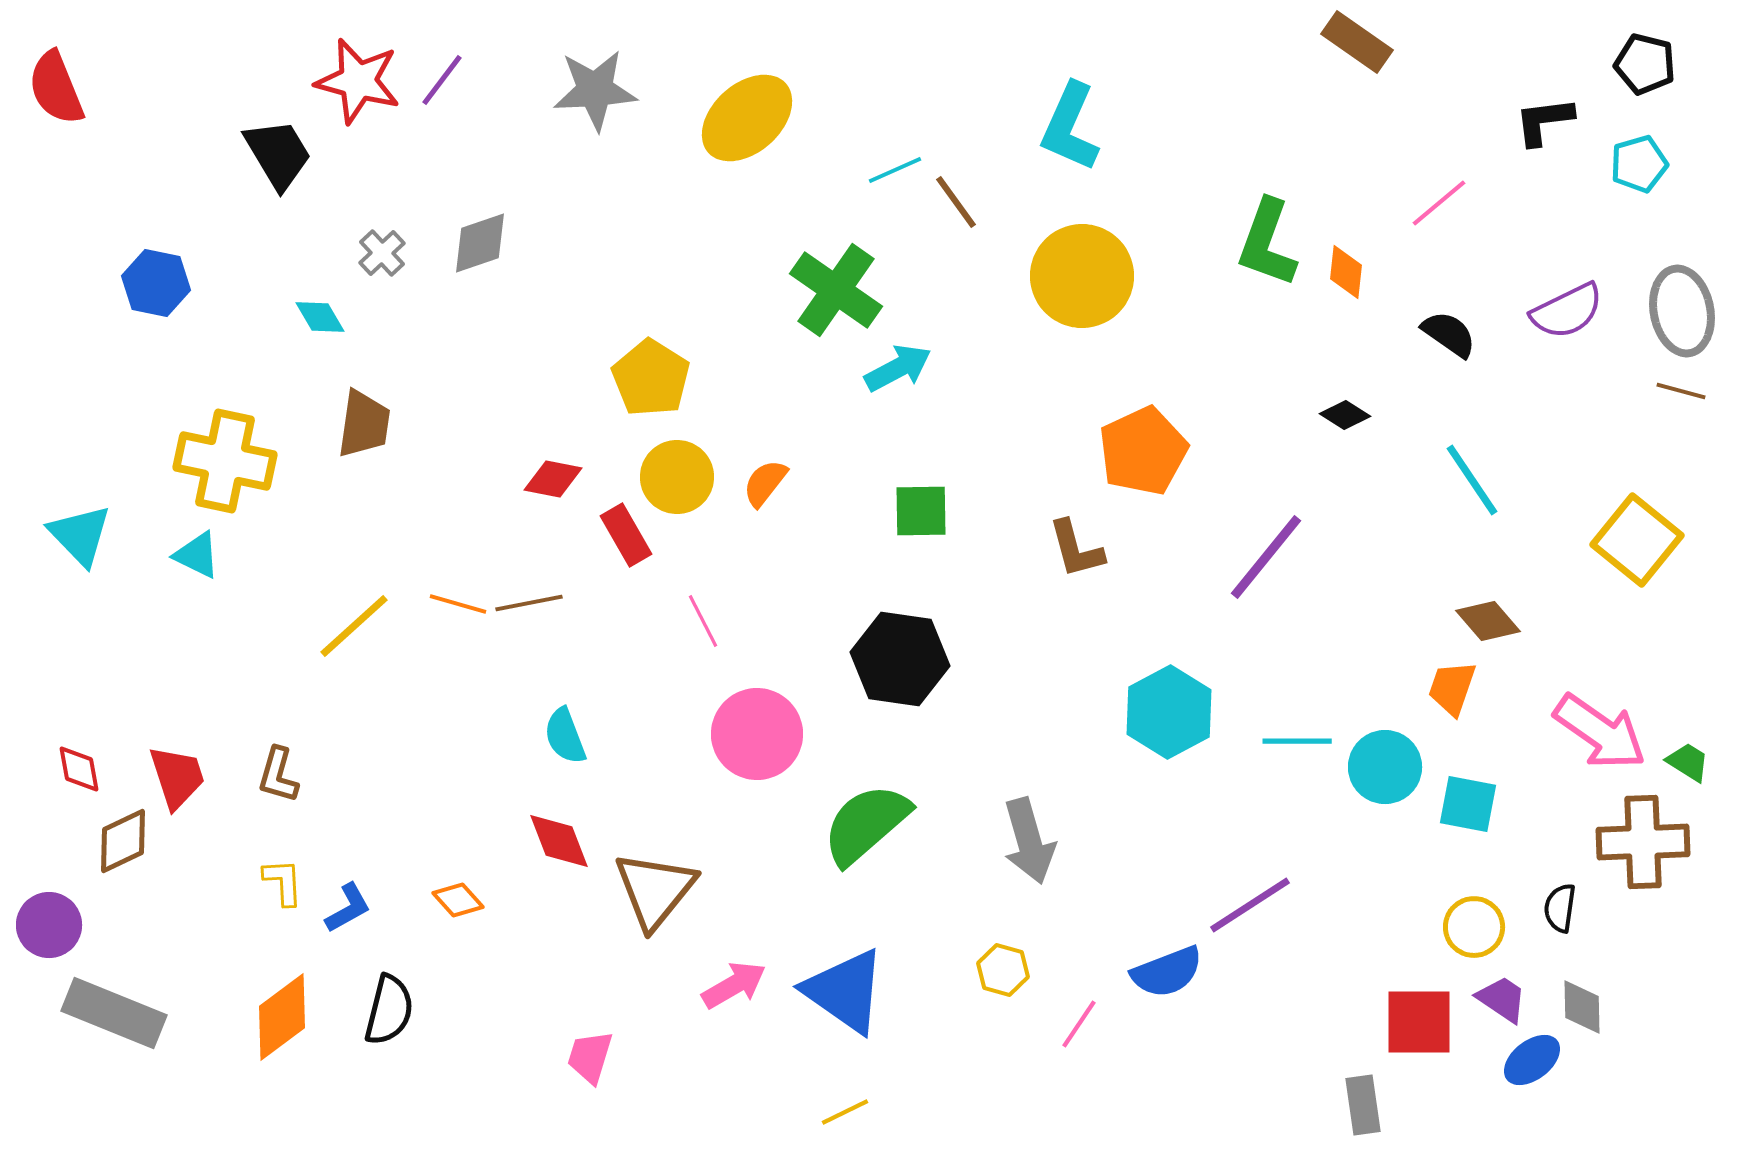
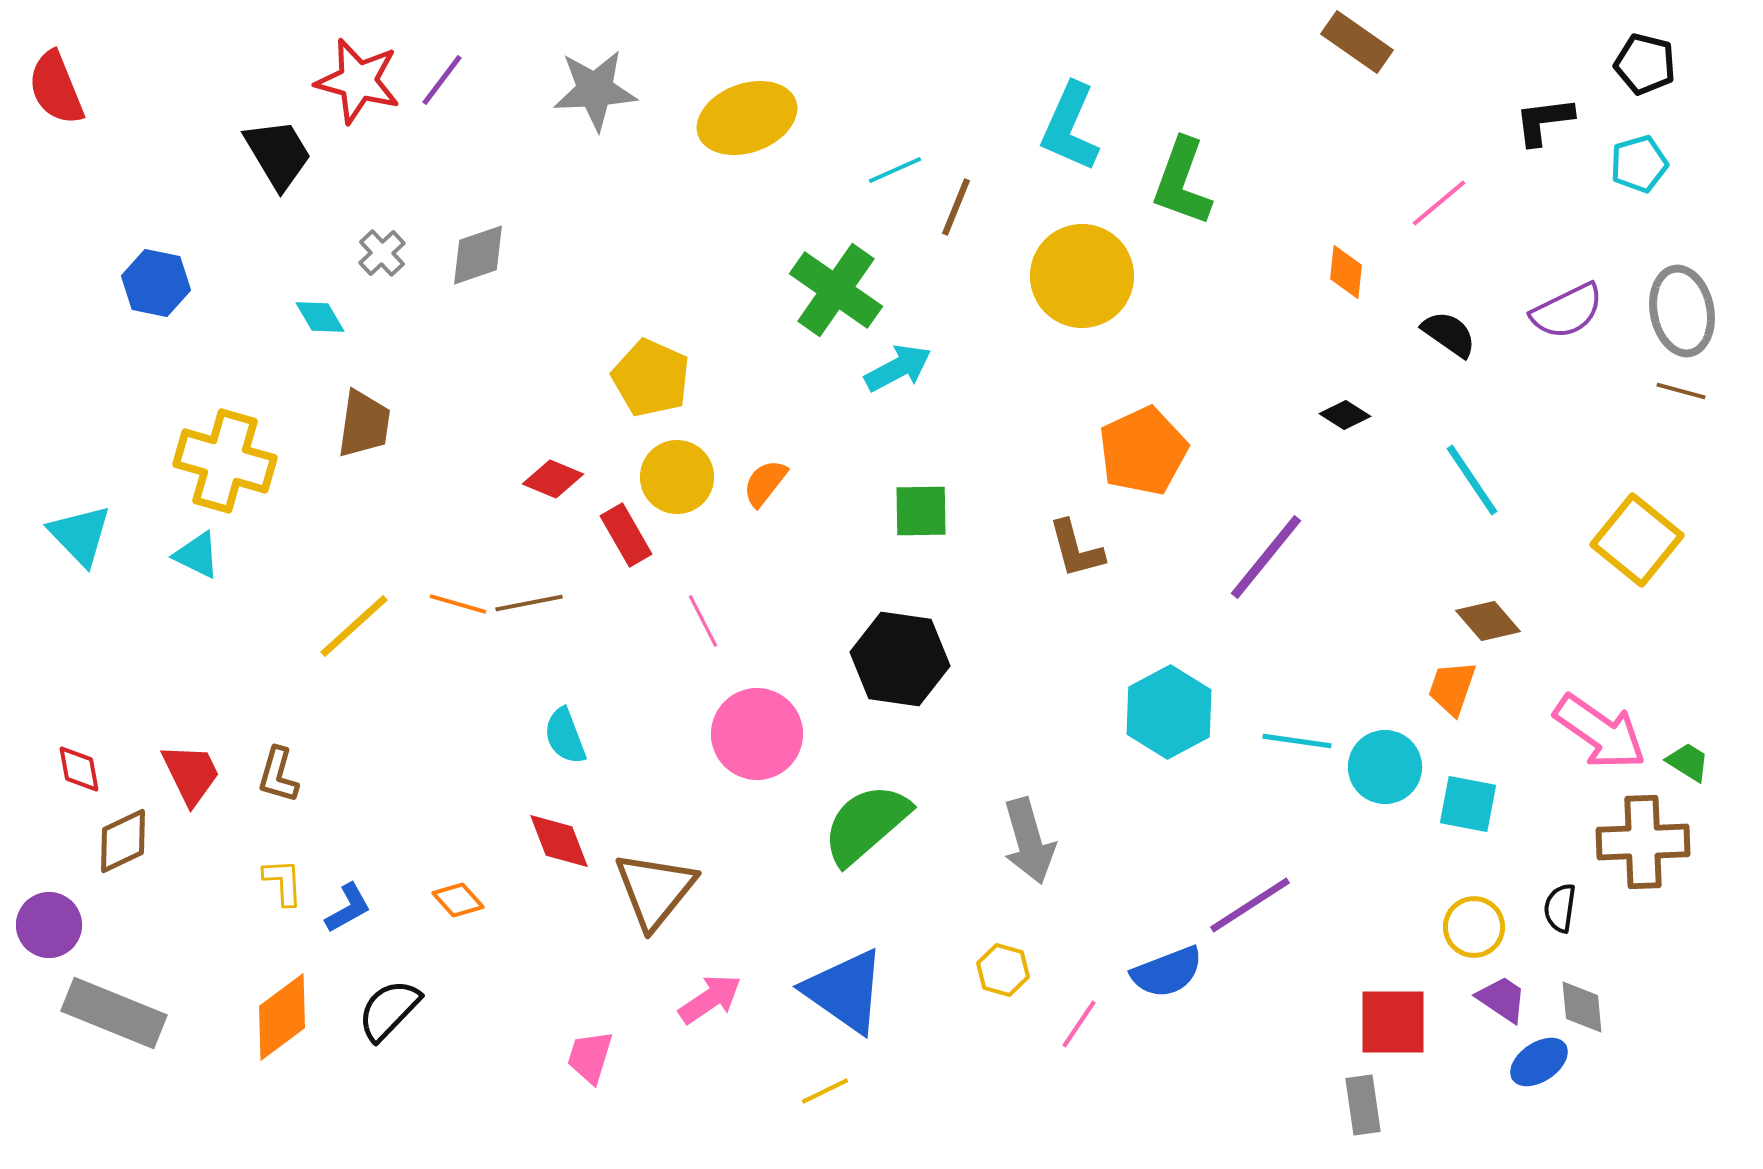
yellow ellipse at (747, 118): rotated 22 degrees clockwise
brown line at (956, 202): moved 5 px down; rotated 58 degrees clockwise
gray diamond at (480, 243): moved 2 px left, 12 px down
green L-shape at (1267, 243): moved 85 px left, 61 px up
yellow pentagon at (651, 378): rotated 8 degrees counterclockwise
yellow cross at (225, 461): rotated 4 degrees clockwise
red diamond at (553, 479): rotated 12 degrees clockwise
cyan line at (1297, 741): rotated 8 degrees clockwise
red trapezoid at (177, 777): moved 14 px right, 3 px up; rotated 8 degrees counterclockwise
pink arrow at (734, 985): moved 24 px left, 14 px down; rotated 4 degrees counterclockwise
gray diamond at (1582, 1007): rotated 4 degrees counterclockwise
black semicircle at (389, 1010): rotated 150 degrees counterclockwise
red square at (1419, 1022): moved 26 px left
blue ellipse at (1532, 1060): moved 7 px right, 2 px down; rotated 4 degrees clockwise
yellow line at (845, 1112): moved 20 px left, 21 px up
